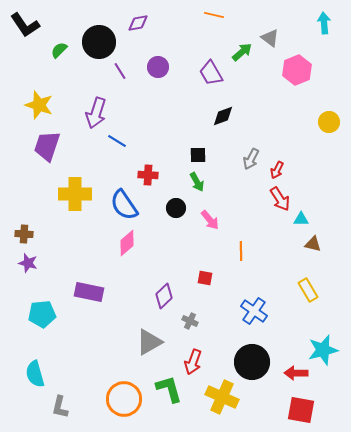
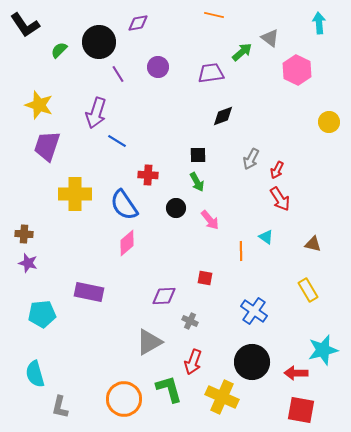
cyan arrow at (324, 23): moved 5 px left
pink hexagon at (297, 70): rotated 12 degrees counterclockwise
purple line at (120, 71): moved 2 px left, 3 px down
purple trapezoid at (211, 73): rotated 112 degrees clockwise
cyan triangle at (301, 219): moved 35 px left, 18 px down; rotated 35 degrees clockwise
purple diamond at (164, 296): rotated 40 degrees clockwise
